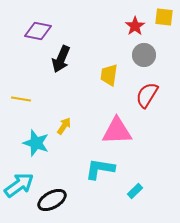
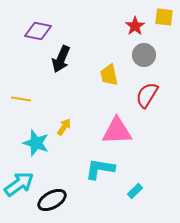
yellow trapezoid: rotated 20 degrees counterclockwise
yellow arrow: moved 1 px down
cyan arrow: moved 1 px up
